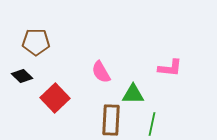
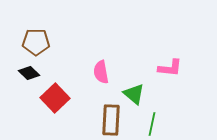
pink semicircle: rotated 20 degrees clockwise
black diamond: moved 7 px right, 3 px up
green triangle: moved 1 px right; rotated 40 degrees clockwise
